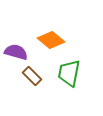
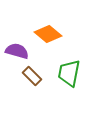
orange diamond: moved 3 px left, 6 px up
purple semicircle: moved 1 px right, 1 px up
